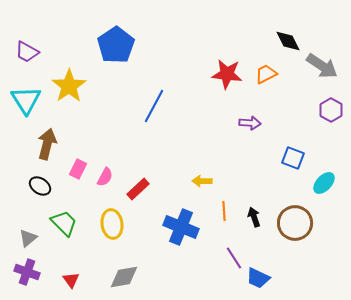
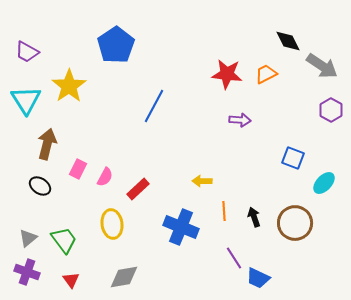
purple arrow: moved 10 px left, 3 px up
green trapezoid: moved 17 px down; rotated 8 degrees clockwise
